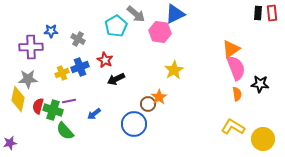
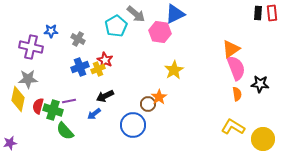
purple cross: rotated 15 degrees clockwise
yellow cross: moved 36 px right, 4 px up
black arrow: moved 11 px left, 17 px down
blue circle: moved 1 px left, 1 px down
